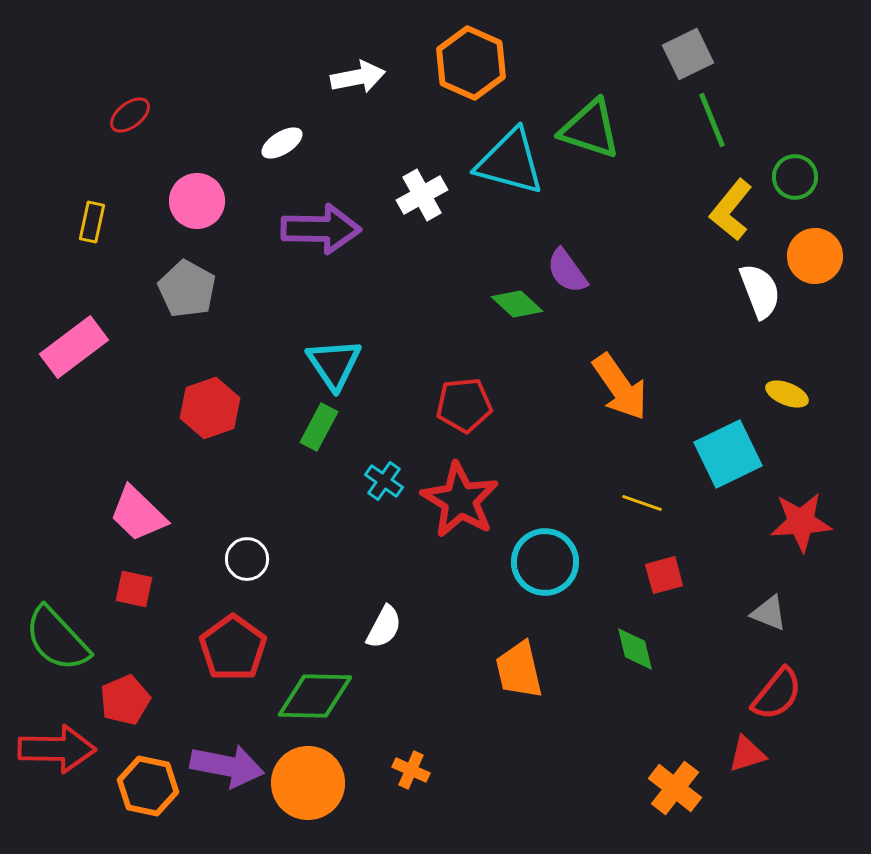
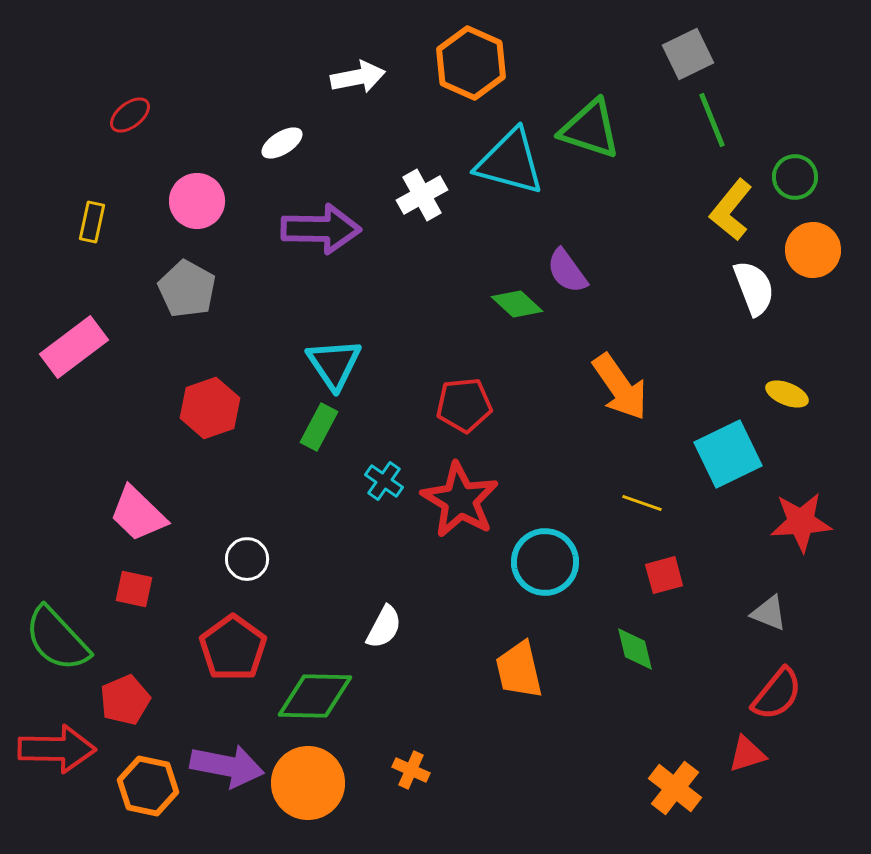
orange circle at (815, 256): moved 2 px left, 6 px up
white semicircle at (760, 291): moved 6 px left, 3 px up
